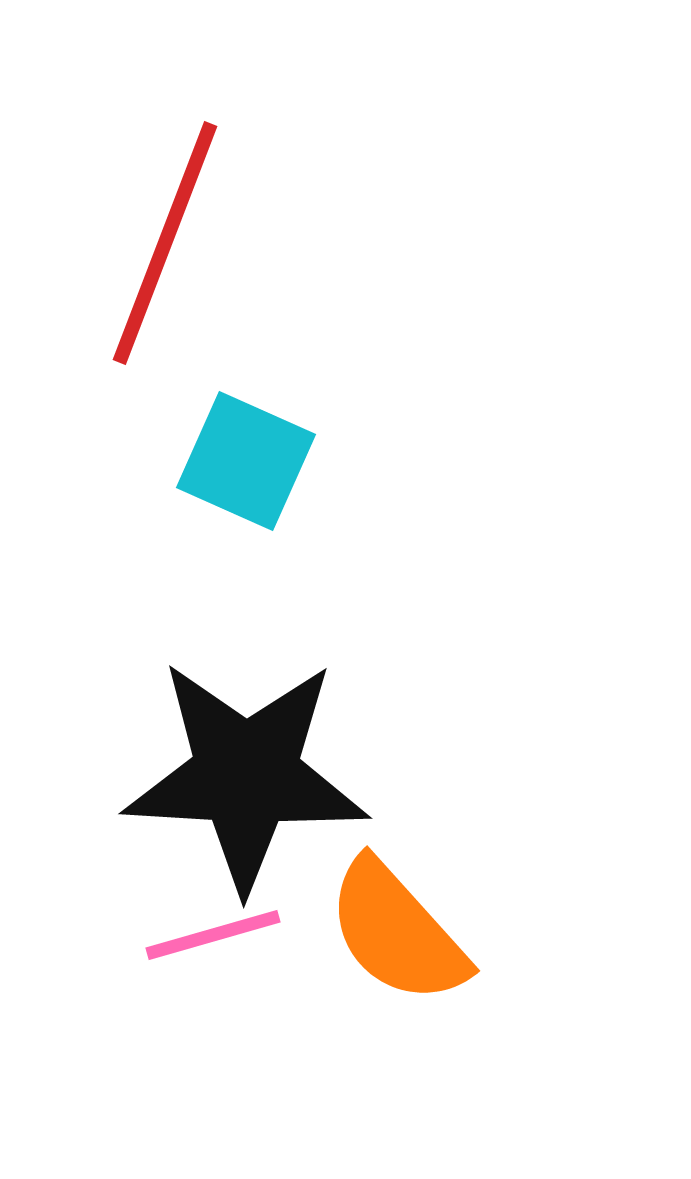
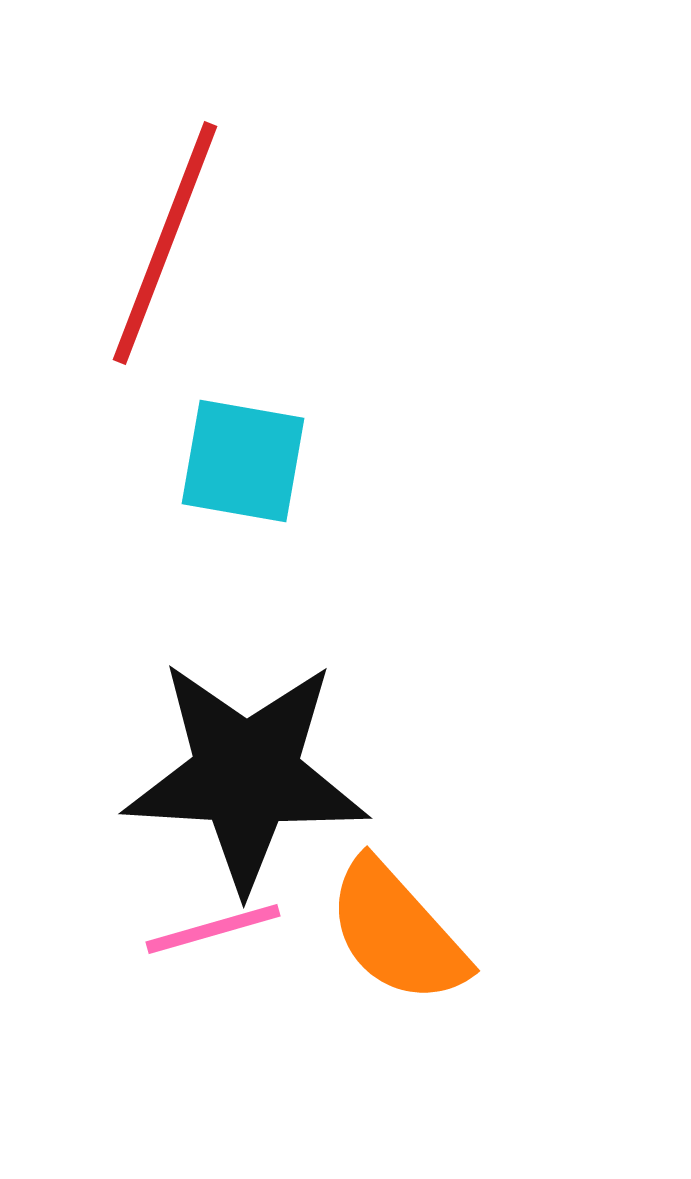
cyan square: moved 3 px left; rotated 14 degrees counterclockwise
pink line: moved 6 px up
